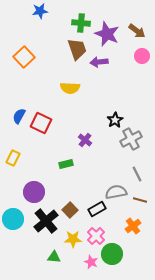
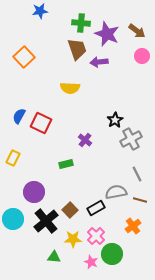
black rectangle: moved 1 px left, 1 px up
